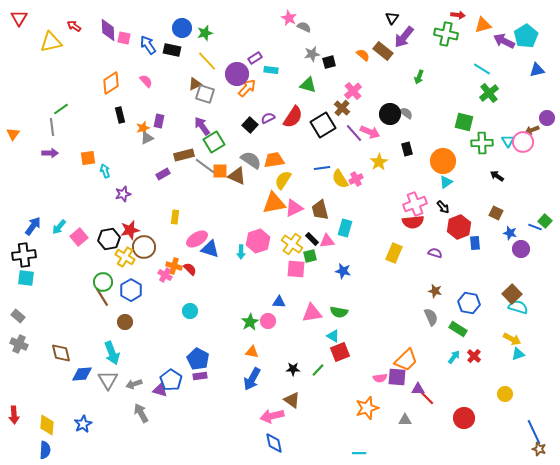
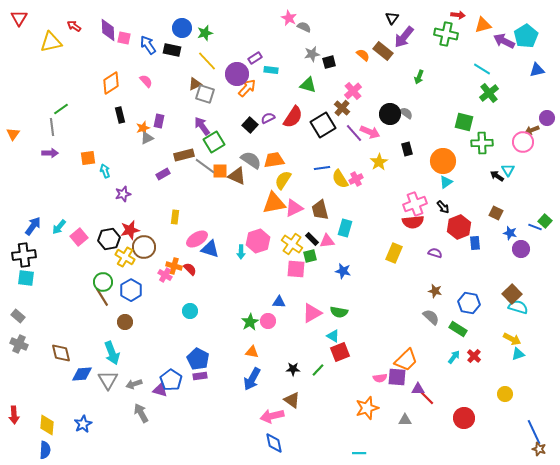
cyan triangle at (508, 141): moved 29 px down
pink triangle at (312, 313): rotated 20 degrees counterclockwise
gray semicircle at (431, 317): rotated 24 degrees counterclockwise
